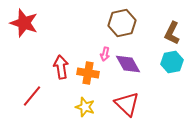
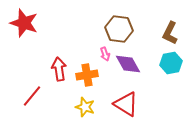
brown hexagon: moved 3 px left, 6 px down; rotated 20 degrees clockwise
brown L-shape: moved 2 px left
pink arrow: rotated 32 degrees counterclockwise
cyan hexagon: moved 1 px left, 1 px down
red arrow: moved 2 px left, 2 px down
orange cross: moved 1 px left, 2 px down; rotated 20 degrees counterclockwise
red triangle: moved 1 px left; rotated 12 degrees counterclockwise
